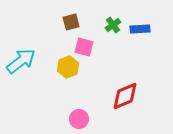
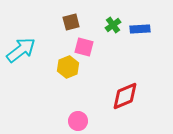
cyan arrow: moved 11 px up
pink circle: moved 1 px left, 2 px down
